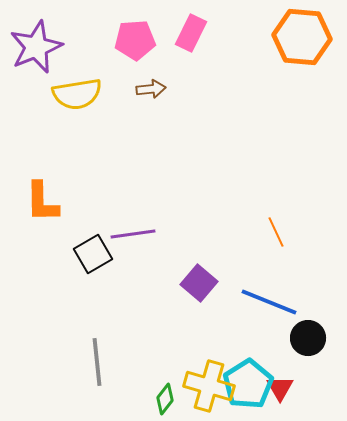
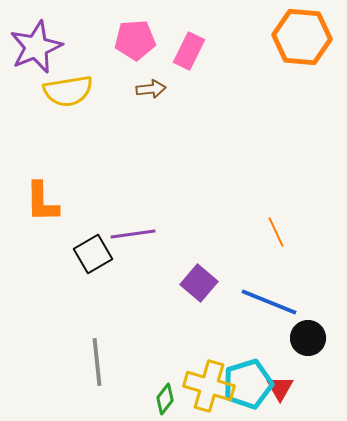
pink rectangle: moved 2 px left, 18 px down
yellow semicircle: moved 9 px left, 3 px up
cyan pentagon: rotated 15 degrees clockwise
